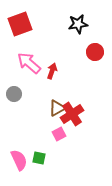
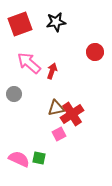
black star: moved 22 px left, 2 px up
brown triangle: moved 1 px left; rotated 18 degrees clockwise
pink semicircle: moved 1 px up; rotated 40 degrees counterclockwise
